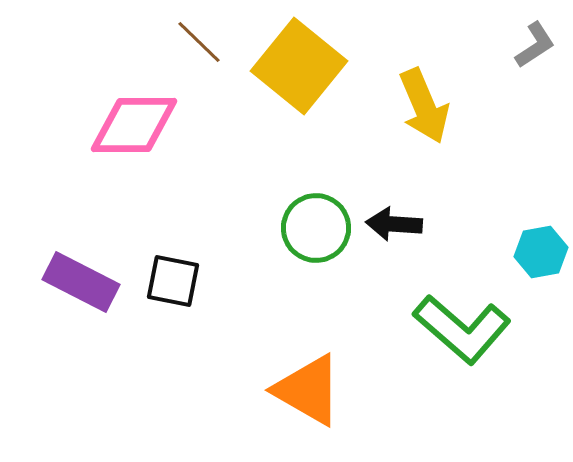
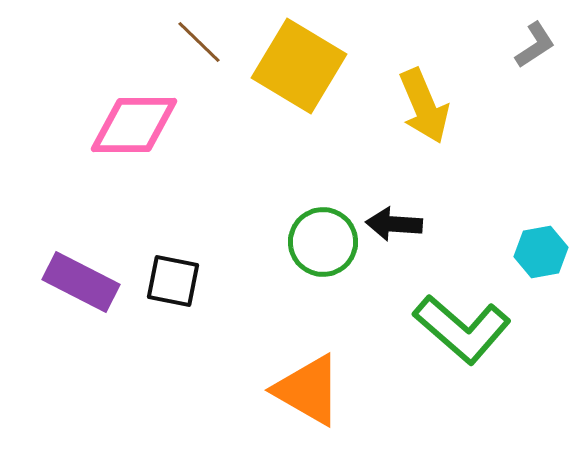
yellow square: rotated 8 degrees counterclockwise
green circle: moved 7 px right, 14 px down
